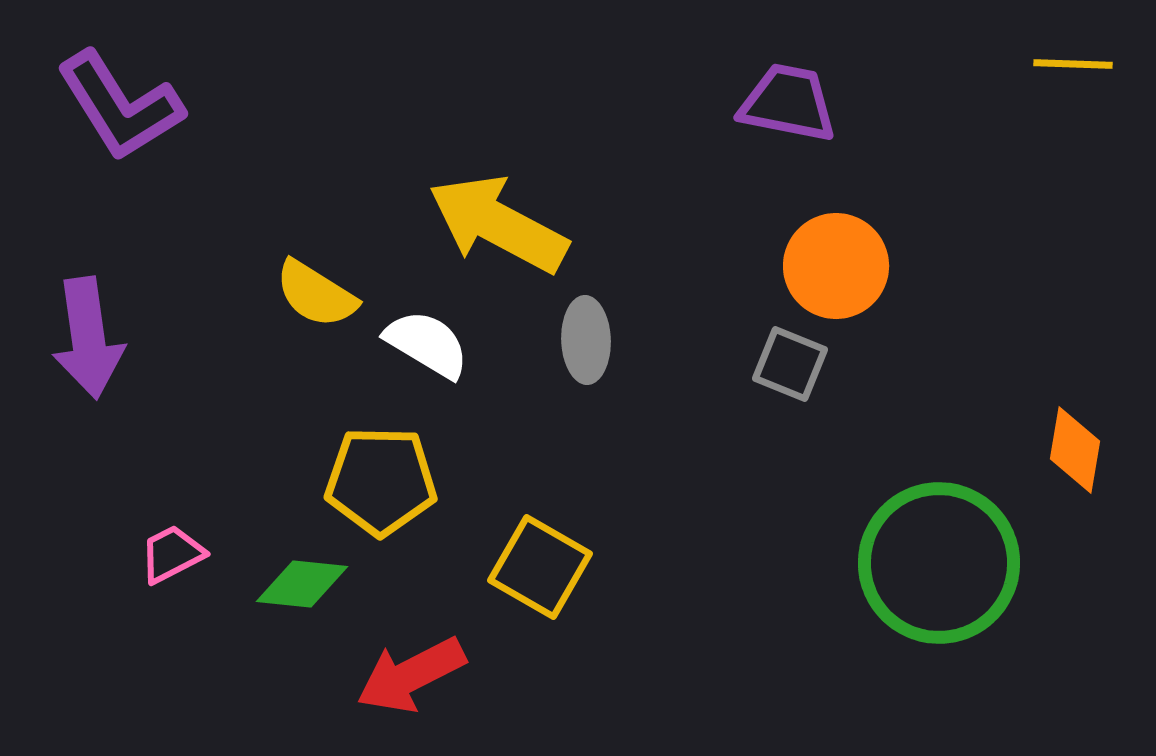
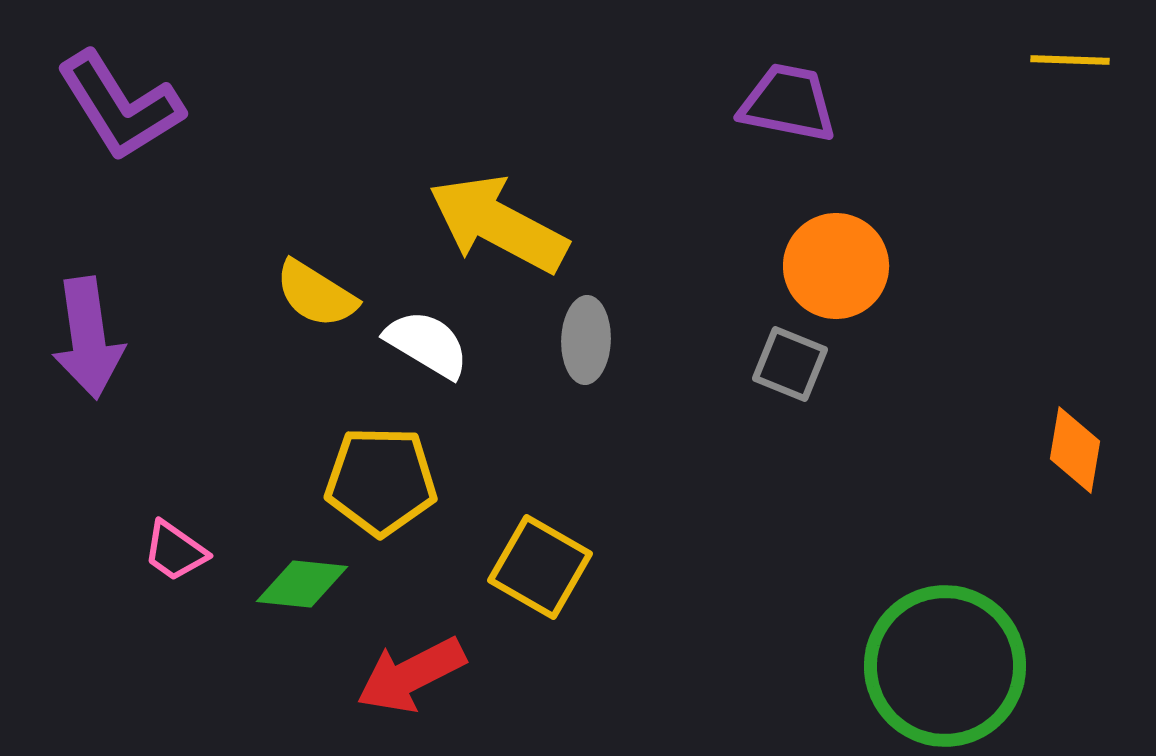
yellow line: moved 3 px left, 4 px up
gray ellipse: rotated 4 degrees clockwise
pink trapezoid: moved 3 px right, 3 px up; rotated 118 degrees counterclockwise
green circle: moved 6 px right, 103 px down
